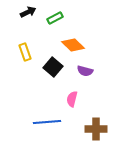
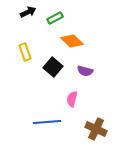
orange diamond: moved 1 px left, 4 px up
brown cross: rotated 25 degrees clockwise
